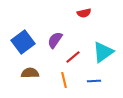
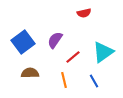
blue line: rotated 64 degrees clockwise
